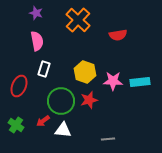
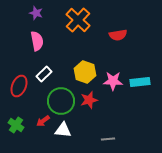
white rectangle: moved 5 px down; rotated 28 degrees clockwise
